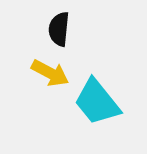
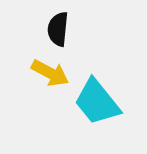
black semicircle: moved 1 px left
